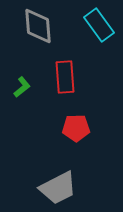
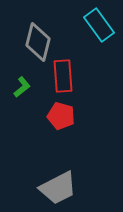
gray diamond: moved 16 px down; rotated 18 degrees clockwise
red rectangle: moved 2 px left, 1 px up
red pentagon: moved 15 px left, 12 px up; rotated 16 degrees clockwise
